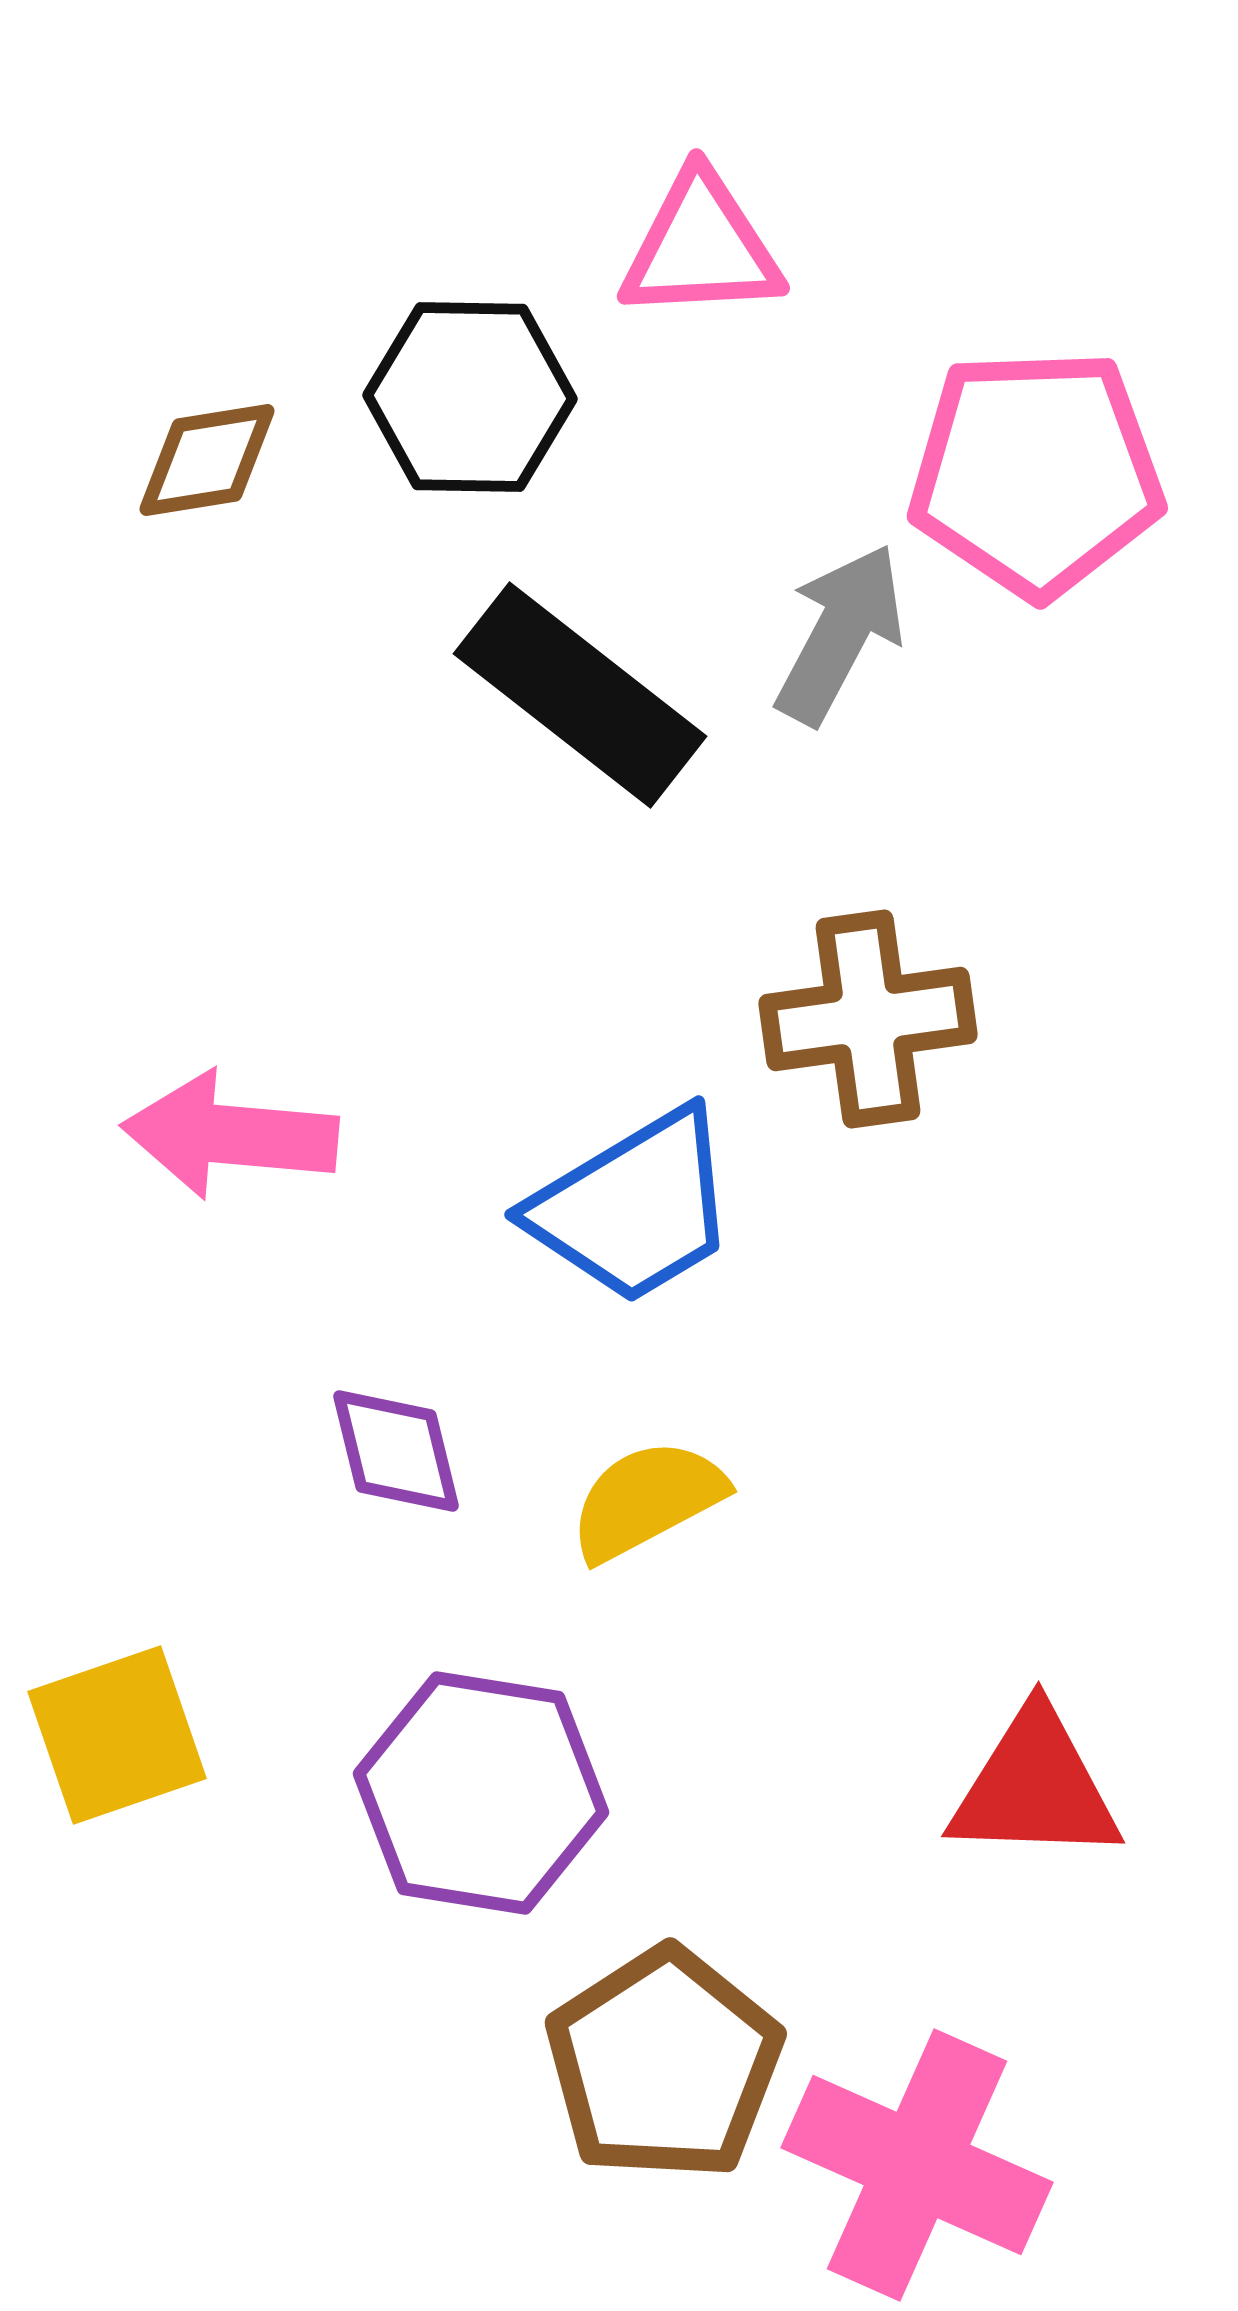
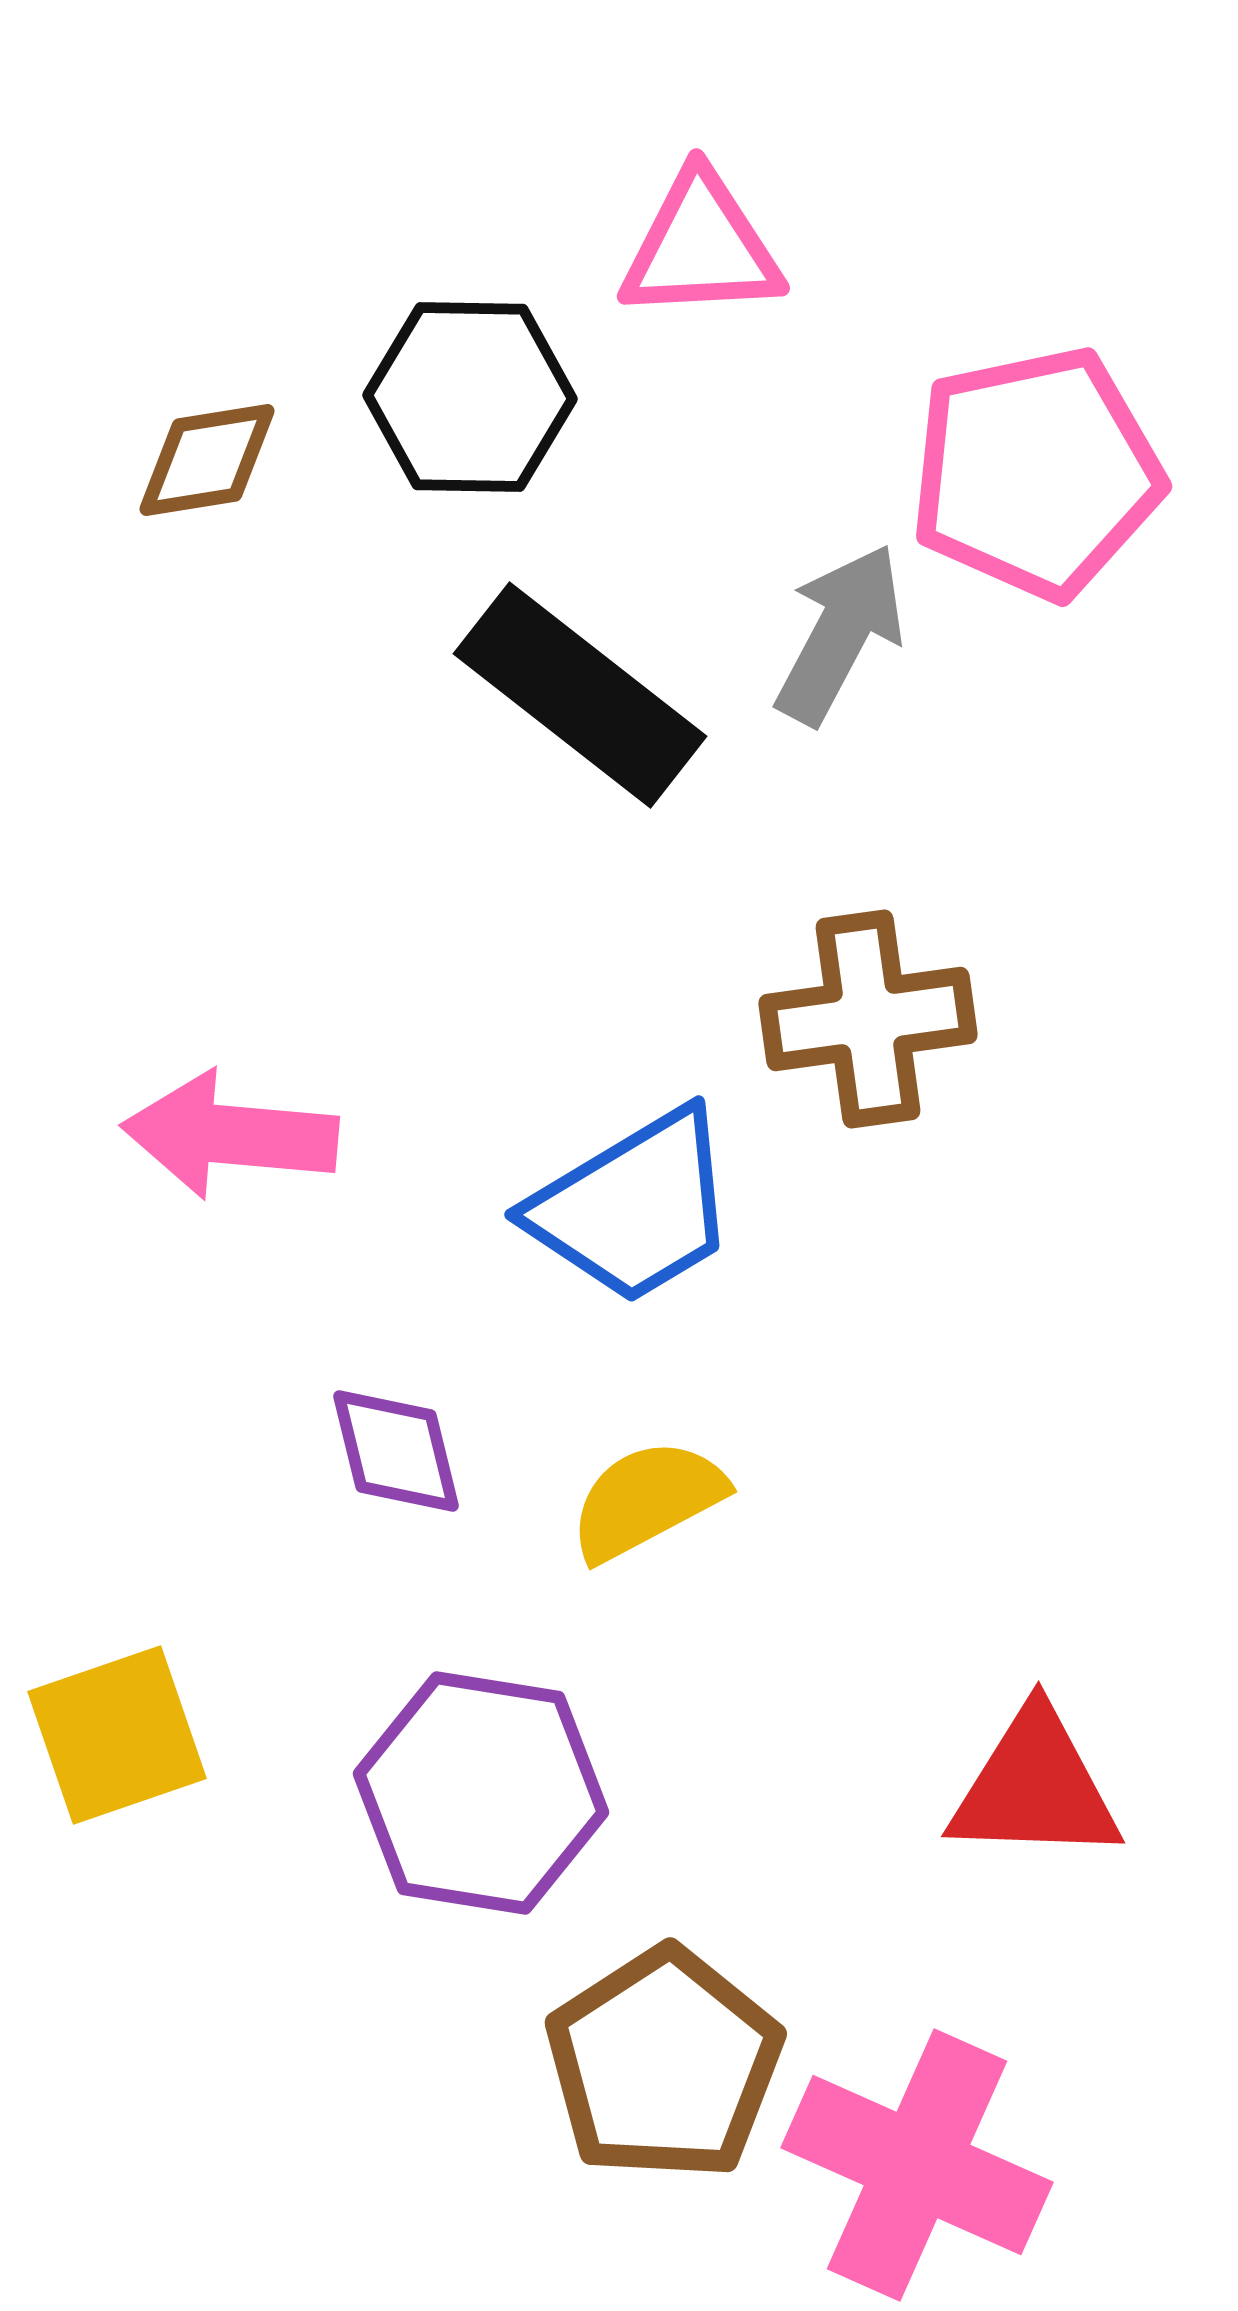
pink pentagon: rotated 10 degrees counterclockwise
